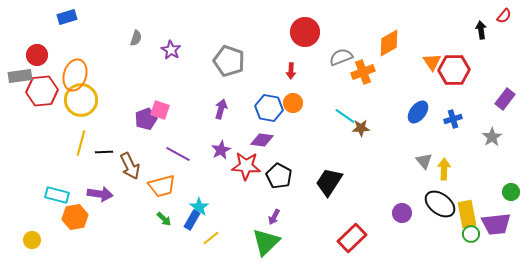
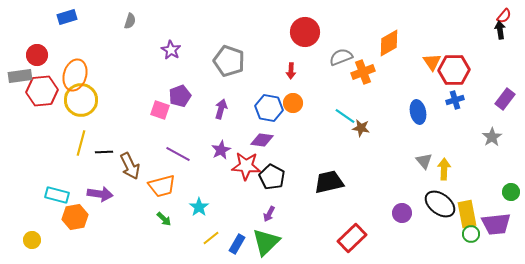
black arrow at (481, 30): moved 19 px right
gray semicircle at (136, 38): moved 6 px left, 17 px up
blue ellipse at (418, 112): rotated 50 degrees counterclockwise
purple pentagon at (146, 119): moved 34 px right, 23 px up
blue cross at (453, 119): moved 2 px right, 19 px up
brown star at (361, 128): rotated 12 degrees clockwise
black pentagon at (279, 176): moved 7 px left, 1 px down
black trapezoid at (329, 182): rotated 44 degrees clockwise
purple arrow at (274, 217): moved 5 px left, 3 px up
blue rectangle at (192, 220): moved 45 px right, 24 px down
